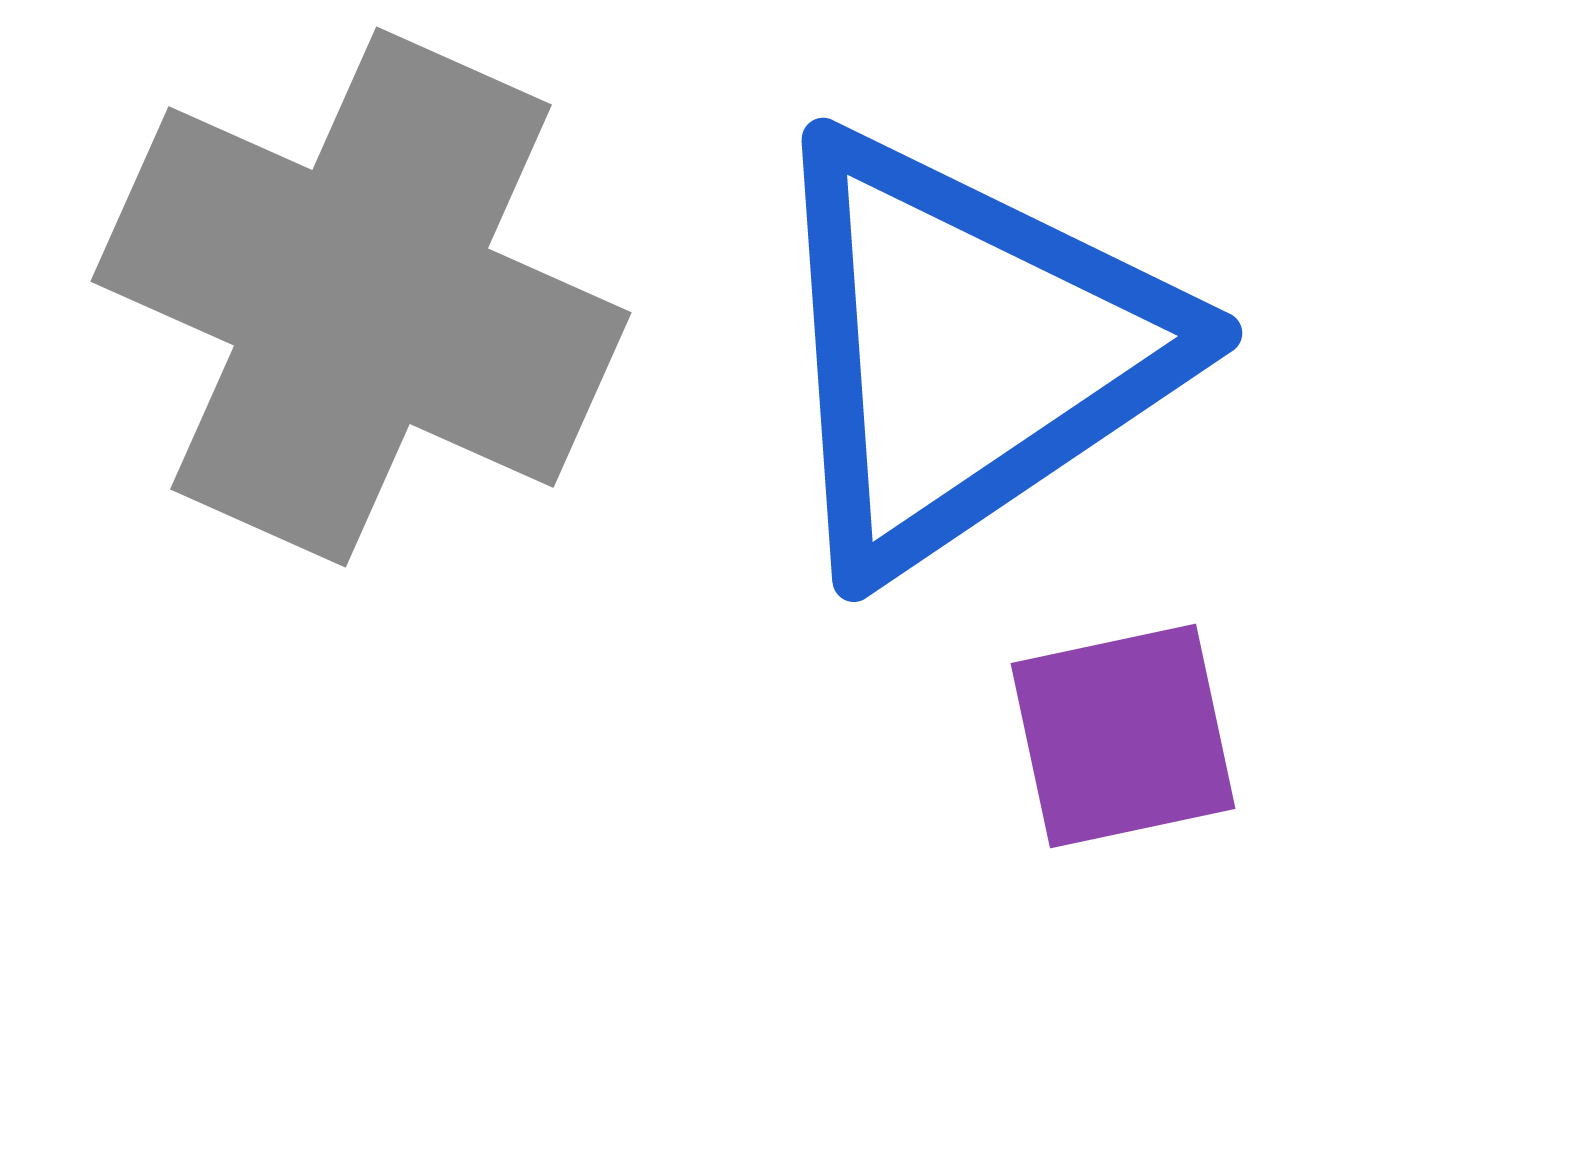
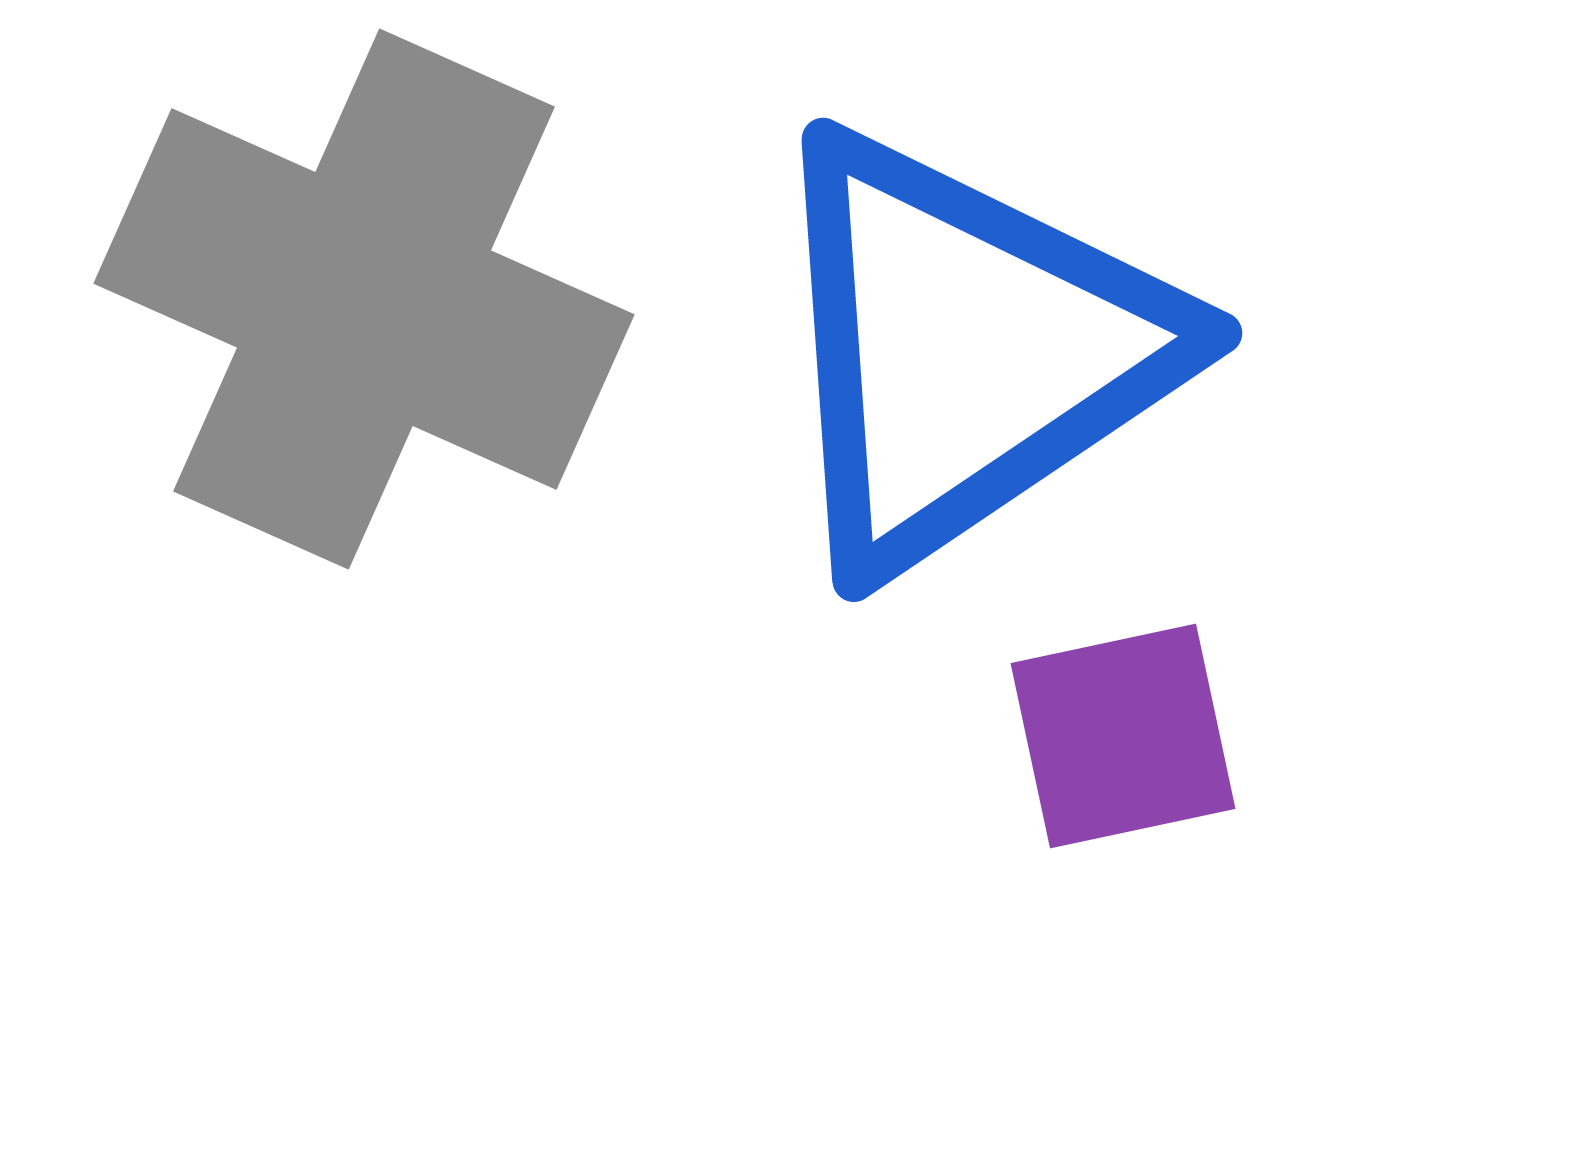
gray cross: moved 3 px right, 2 px down
